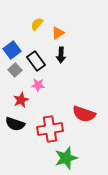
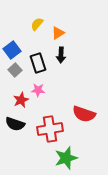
black rectangle: moved 2 px right, 2 px down; rotated 18 degrees clockwise
pink star: moved 5 px down
